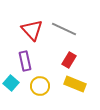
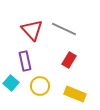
yellow rectangle: moved 10 px down
